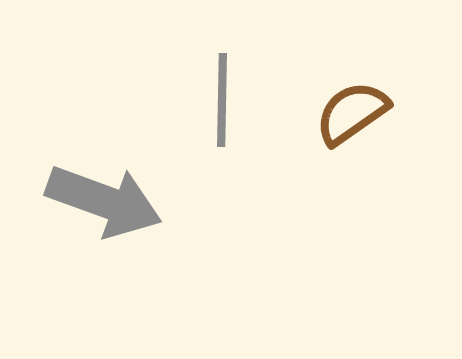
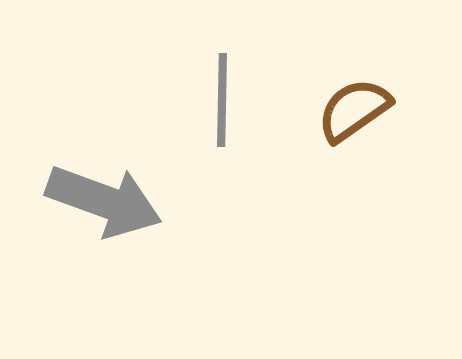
brown semicircle: moved 2 px right, 3 px up
